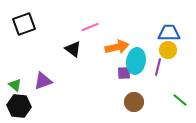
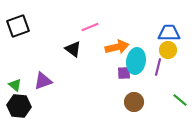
black square: moved 6 px left, 2 px down
